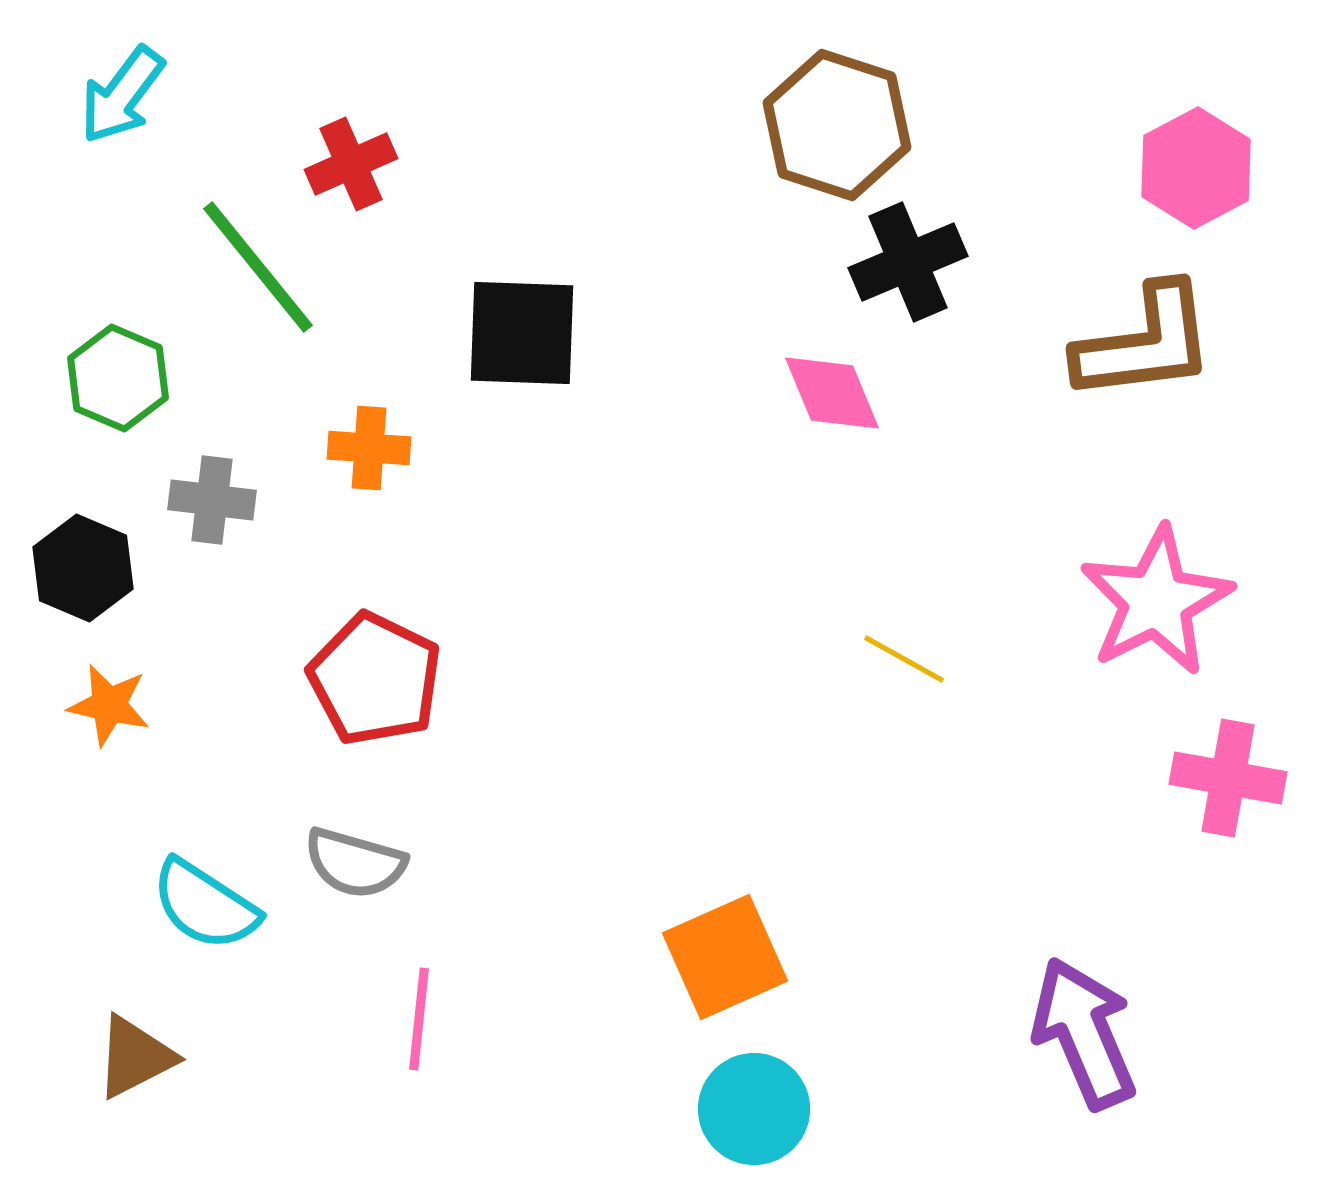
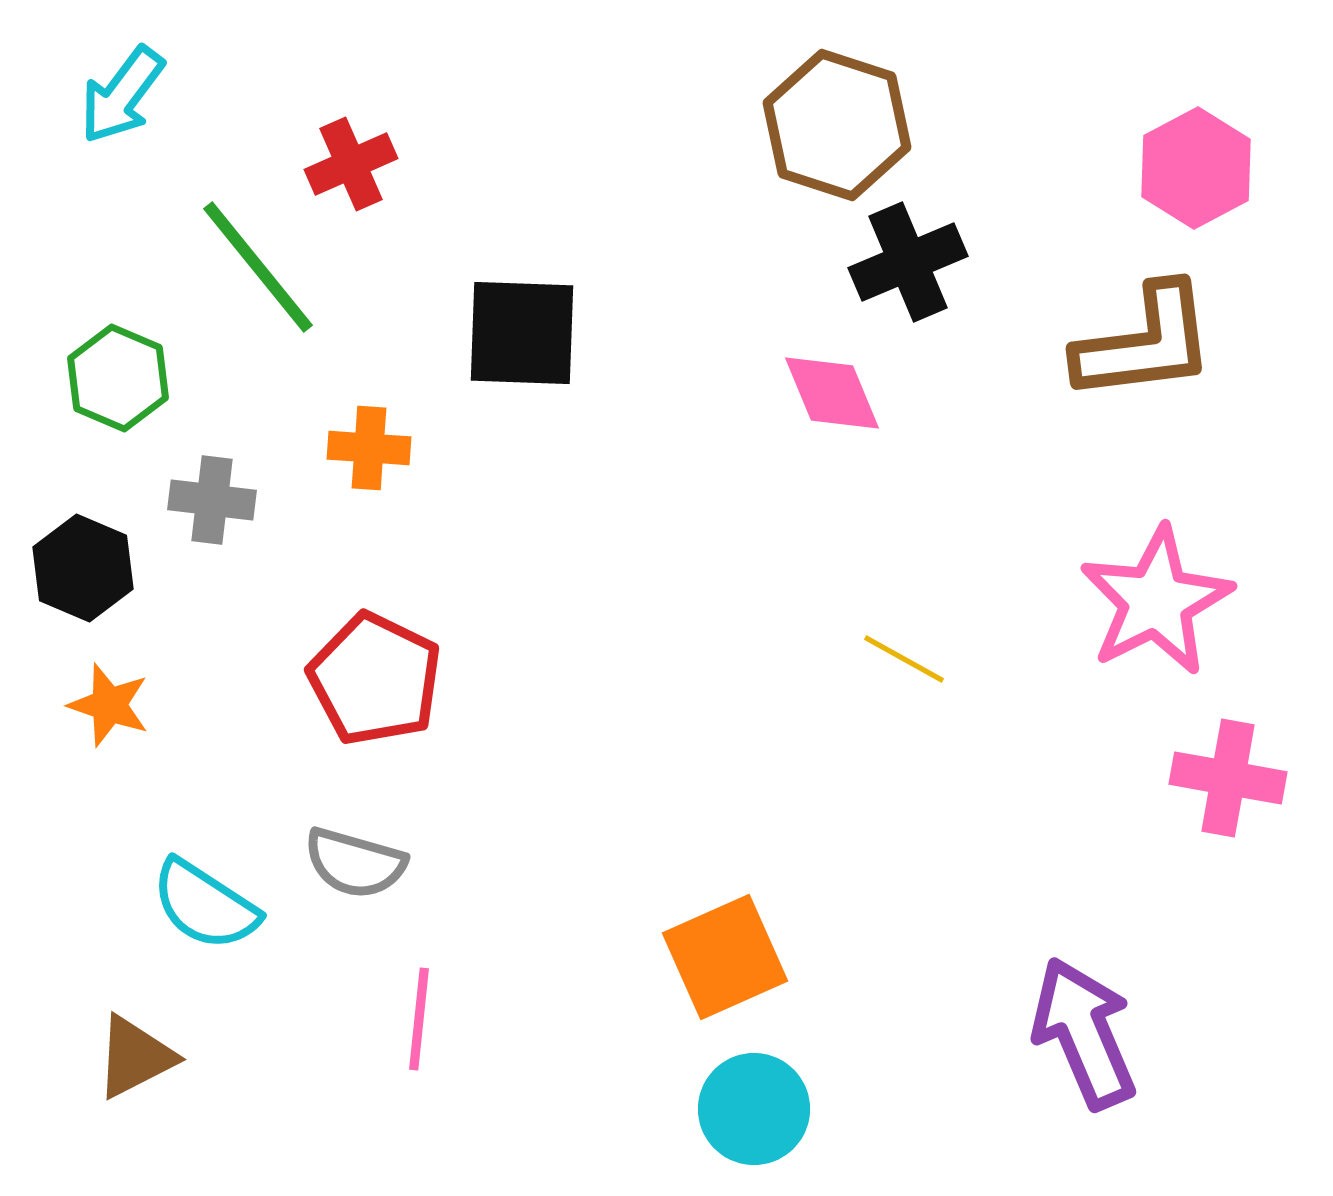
orange star: rotated 6 degrees clockwise
